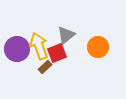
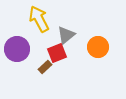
yellow arrow: moved 27 px up; rotated 8 degrees counterclockwise
